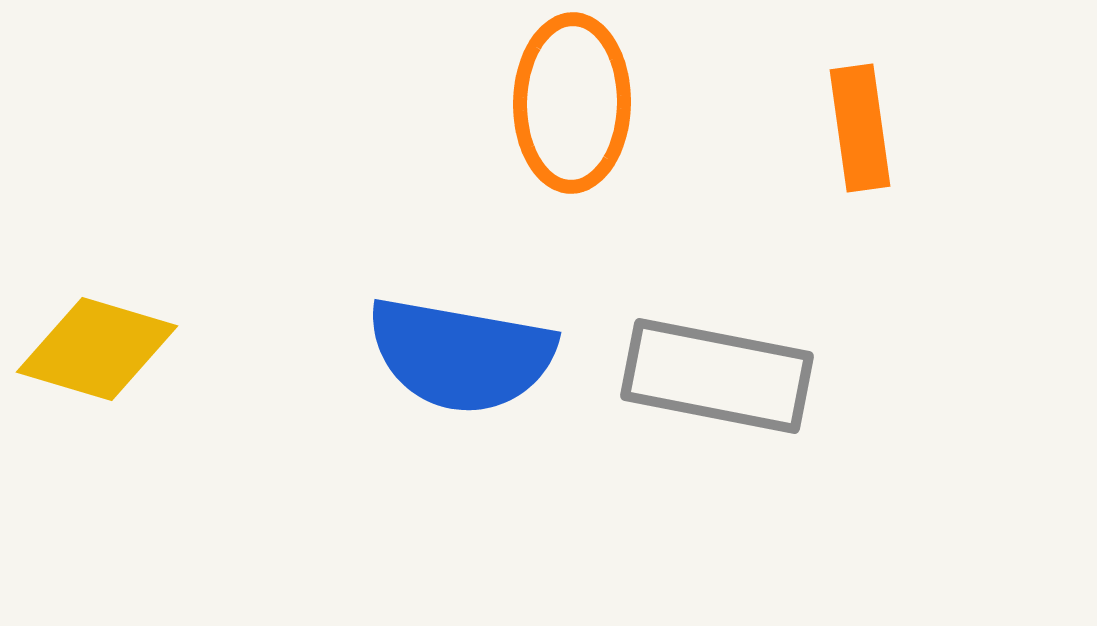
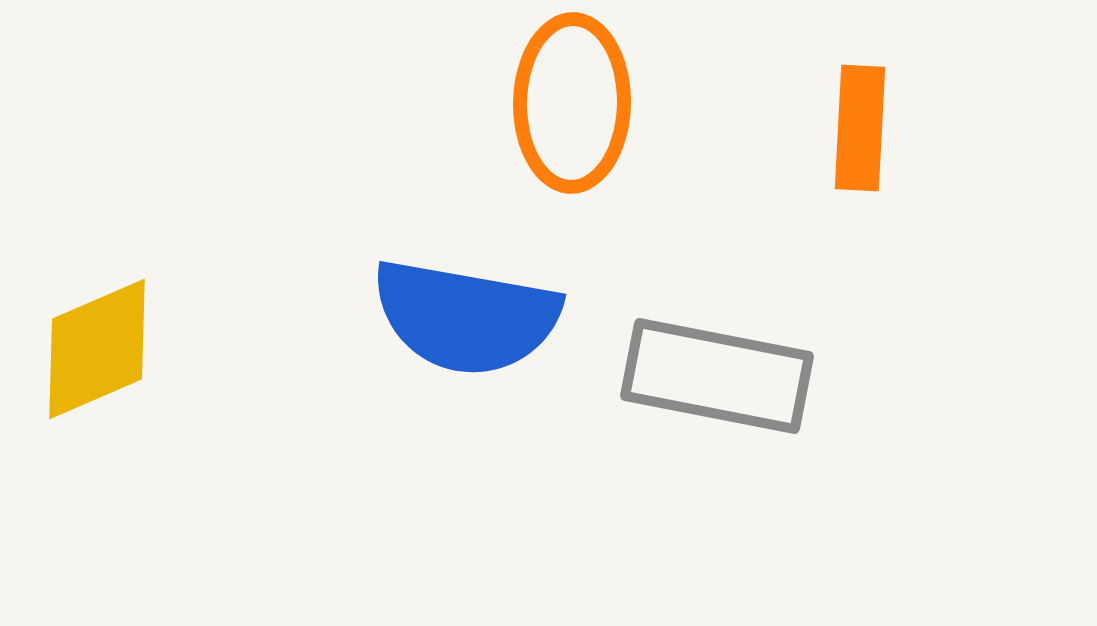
orange rectangle: rotated 11 degrees clockwise
yellow diamond: rotated 40 degrees counterclockwise
blue semicircle: moved 5 px right, 38 px up
